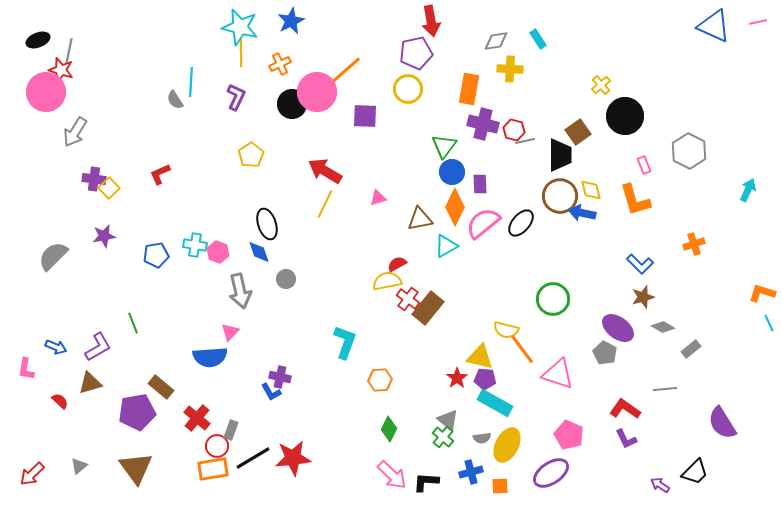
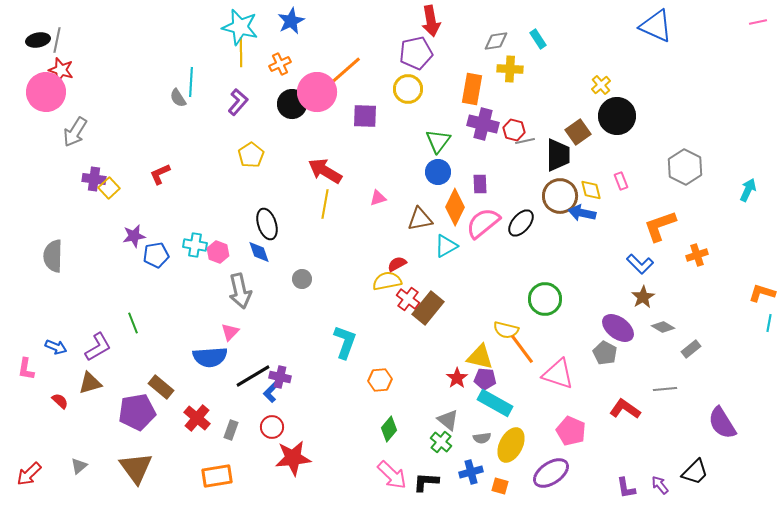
blue triangle at (714, 26): moved 58 px left
black ellipse at (38, 40): rotated 10 degrees clockwise
gray line at (69, 51): moved 12 px left, 11 px up
orange rectangle at (469, 89): moved 3 px right
purple L-shape at (236, 97): moved 2 px right, 5 px down; rotated 16 degrees clockwise
gray semicircle at (175, 100): moved 3 px right, 2 px up
black circle at (625, 116): moved 8 px left
green triangle at (444, 146): moved 6 px left, 5 px up
gray hexagon at (689, 151): moved 4 px left, 16 px down
black trapezoid at (560, 155): moved 2 px left
pink rectangle at (644, 165): moved 23 px left, 16 px down
blue circle at (452, 172): moved 14 px left
orange L-shape at (635, 200): moved 25 px right, 26 px down; rotated 87 degrees clockwise
yellow line at (325, 204): rotated 16 degrees counterclockwise
purple star at (104, 236): moved 30 px right
orange cross at (694, 244): moved 3 px right, 11 px down
gray semicircle at (53, 256): rotated 44 degrees counterclockwise
gray circle at (286, 279): moved 16 px right
brown star at (643, 297): rotated 15 degrees counterclockwise
green circle at (553, 299): moved 8 px left
cyan line at (769, 323): rotated 36 degrees clockwise
blue L-shape at (271, 392): rotated 75 degrees clockwise
green diamond at (389, 429): rotated 15 degrees clockwise
pink pentagon at (569, 435): moved 2 px right, 4 px up
green cross at (443, 437): moved 2 px left, 5 px down
purple L-shape at (626, 439): moved 49 px down; rotated 15 degrees clockwise
yellow ellipse at (507, 445): moved 4 px right
red circle at (217, 446): moved 55 px right, 19 px up
black line at (253, 458): moved 82 px up
orange rectangle at (213, 469): moved 4 px right, 7 px down
red arrow at (32, 474): moved 3 px left
purple arrow at (660, 485): rotated 18 degrees clockwise
orange square at (500, 486): rotated 18 degrees clockwise
